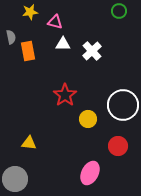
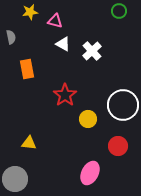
pink triangle: moved 1 px up
white triangle: rotated 28 degrees clockwise
orange rectangle: moved 1 px left, 18 px down
